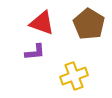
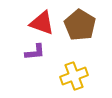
brown pentagon: moved 9 px left, 1 px down
